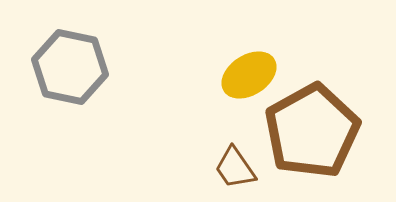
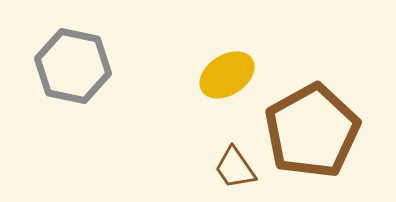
gray hexagon: moved 3 px right, 1 px up
yellow ellipse: moved 22 px left
